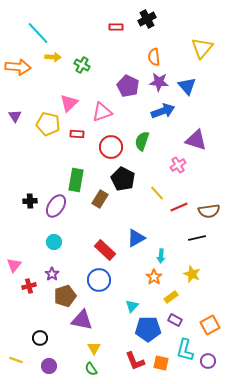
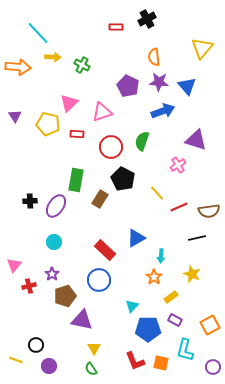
black circle at (40, 338): moved 4 px left, 7 px down
purple circle at (208, 361): moved 5 px right, 6 px down
